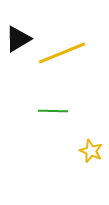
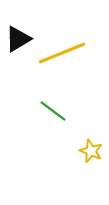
green line: rotated 36 degrees clockwise
